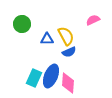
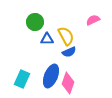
green circle: moved 13 px right, 2 px up
cyan rectangle: moved 12 px left, 1 px down
pink diamond: rotated 15 degrees clockwise
